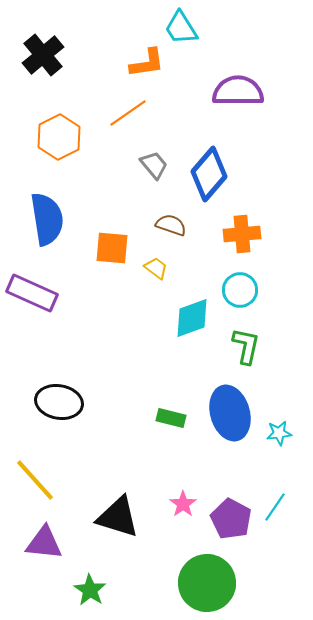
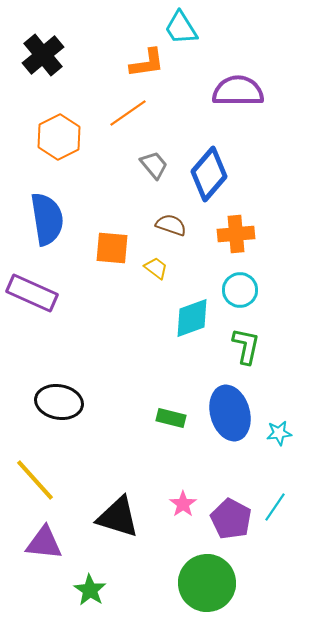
orange cross: moved 6 px left
